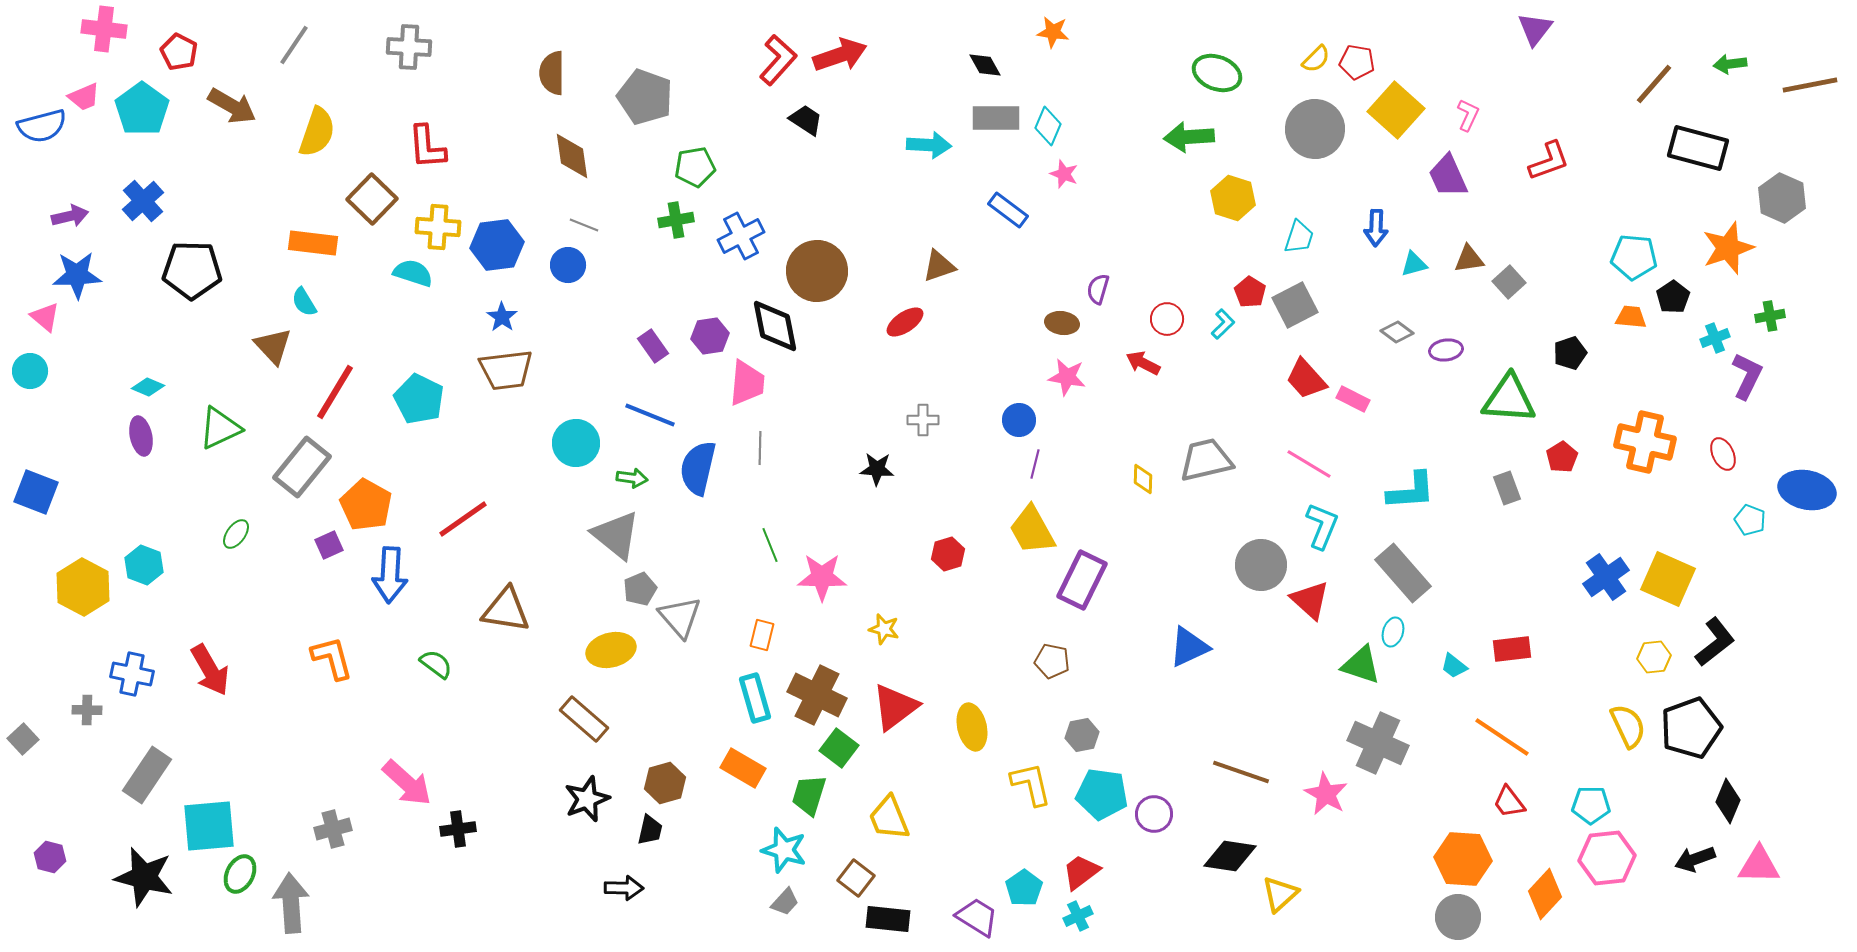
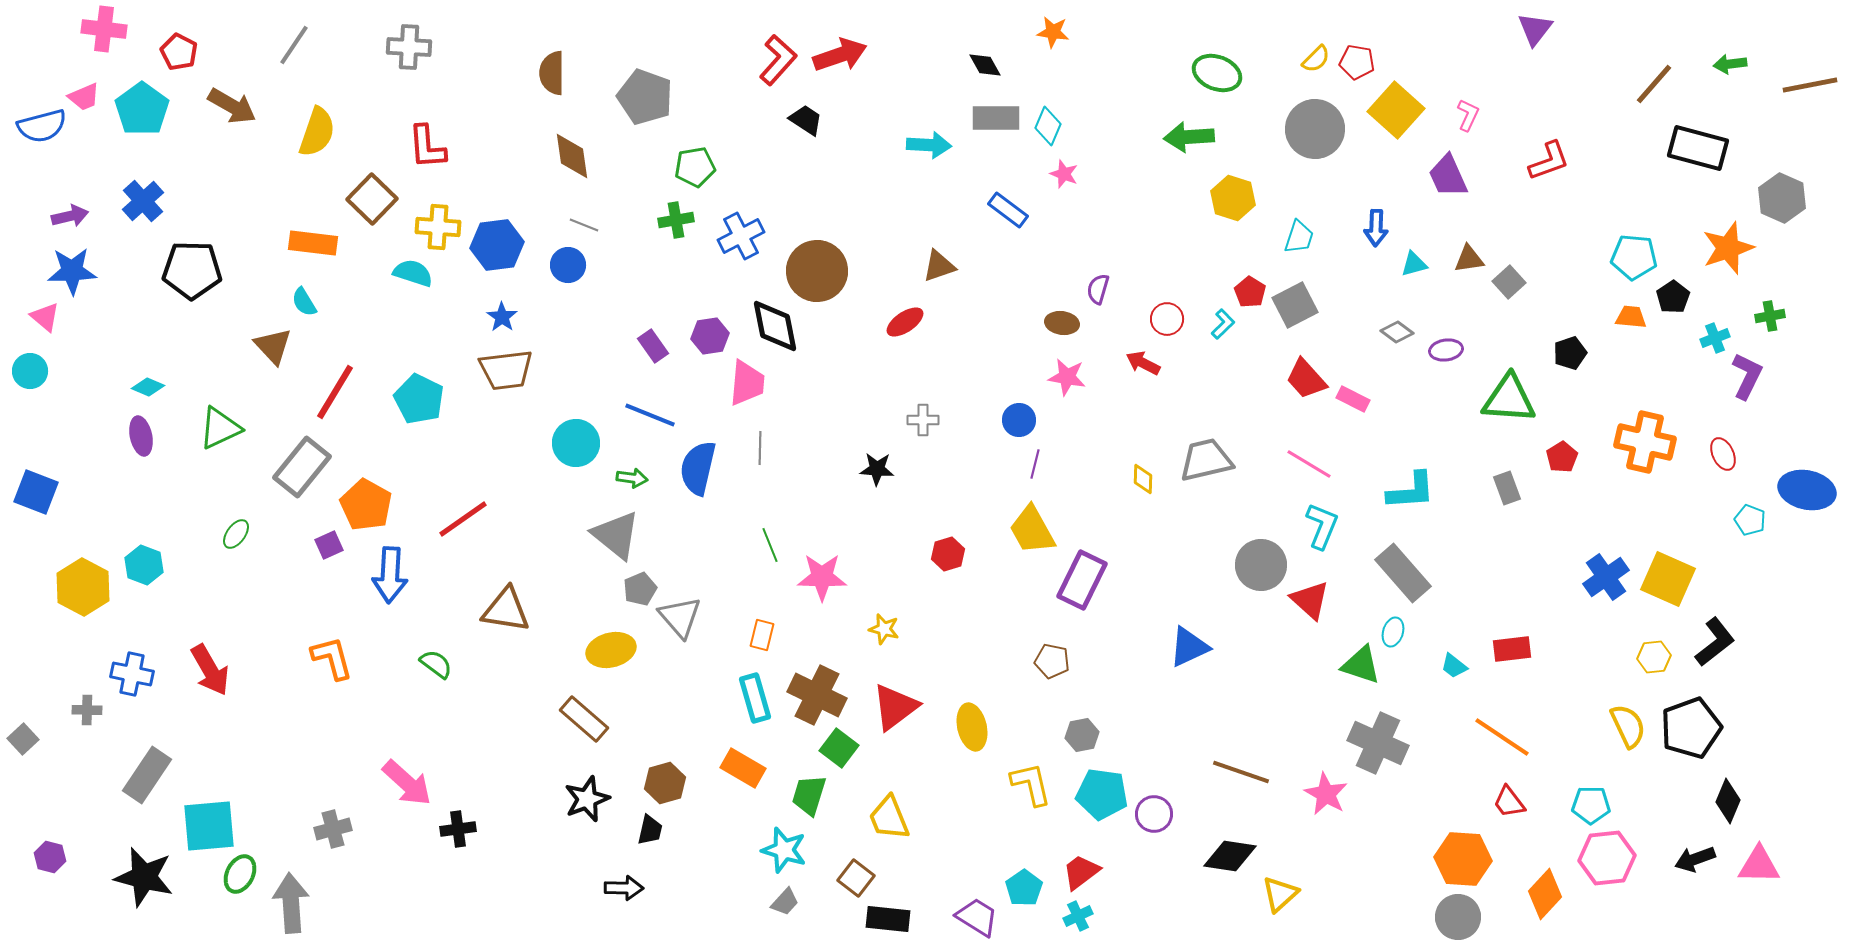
blue star at (77, 275): moved 5 px left, 4 px up
